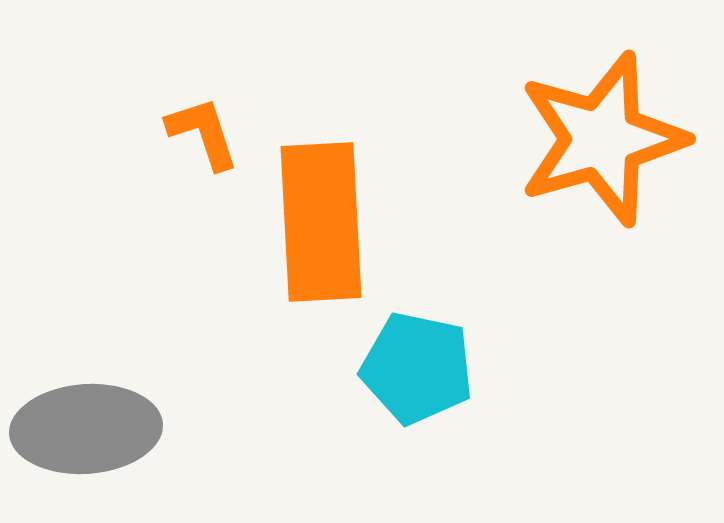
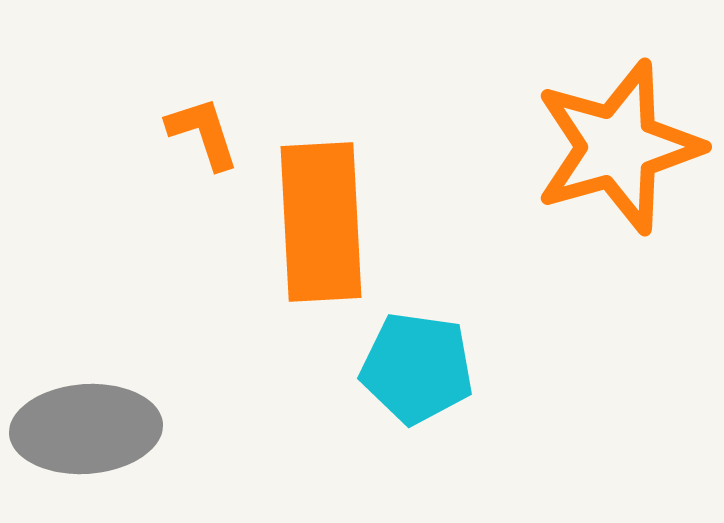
orange star: moved 16 px right, 8 px down
cyan pentagon: rotated 4 degrees counterclockwise
